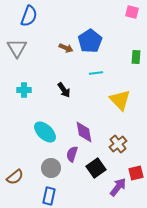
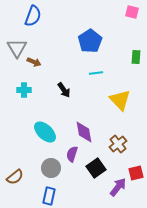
blue semicircle: moved 4 px right
brown arrow: moved 32 px left, 14 px down
